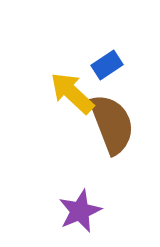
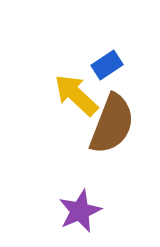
yellow arrow: moved 4 px right, 2 px down
brown semicircle: rotated 42 degrees clockwise
